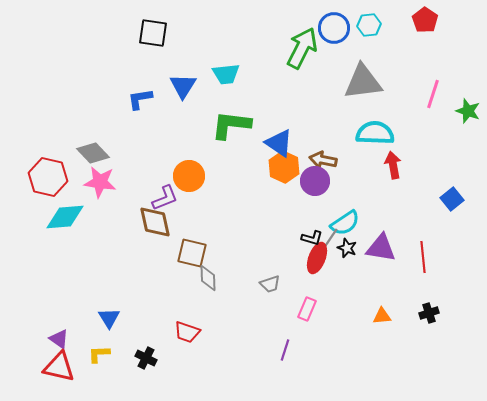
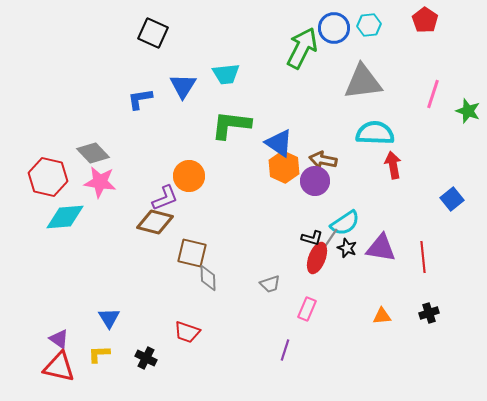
black square at (153, 33): rotated 16 degrees clockwise
brown diamond at (155, 222): rotated 63 degrees counterclockwise
